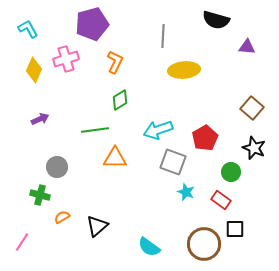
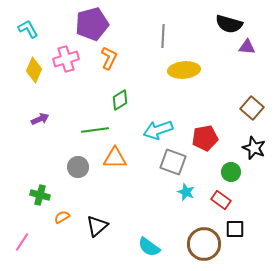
black semicircle: moved 13 px right, 4 px down
orange L-shape: moved 6 px left, 4 px up
red pentagon: rotated 20 degrees clockwise
gray circle: moved 21 px right
